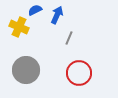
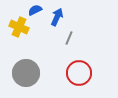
blue arrow: moved 2 px down
gray circle: moved 3 px down
